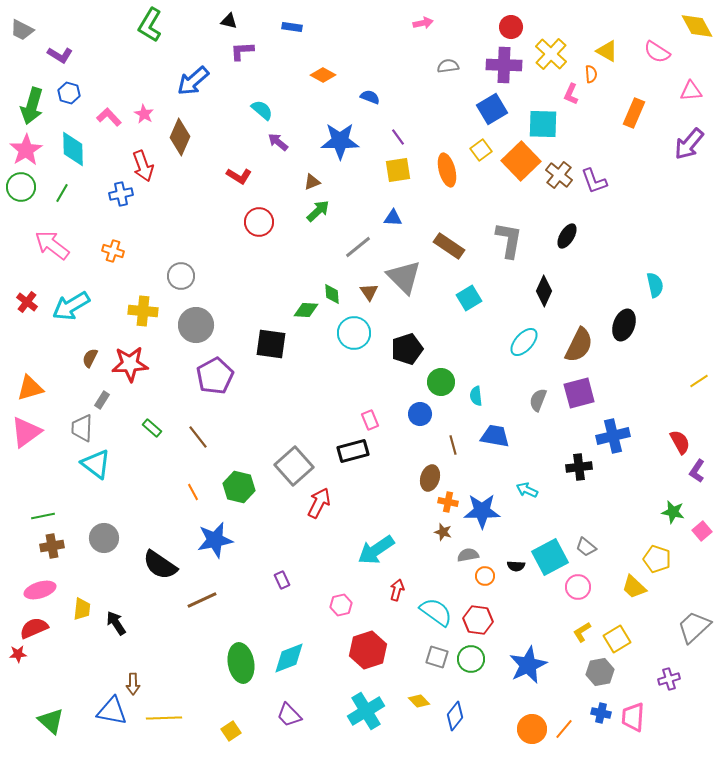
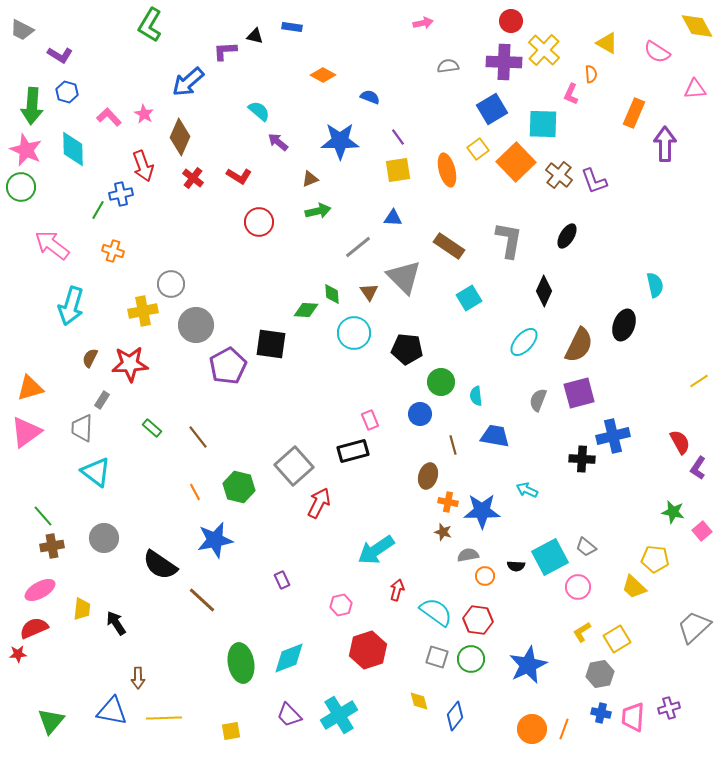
black triangle at (229, 21): moved 26 px right, 15 px down
red circle at (511, 27): moved 6 px up
purple L-shape at (242, 51): moved 17 px left
yellow triangle at (607, 51): moved 8 px up
yellow cross at (551, 54): moved 7 px left, 4 px up
purple cross at (504, 65): moved 3 px up
blue arrow at (193, 81): moved 5 px left, 1 px down
pink triangle at (691, 91): moved 4 px right, 2 px up
blue hexagon at (69, 93): moved 2 px left, 1 px up
green arrow at (32, 106): rotated 12 degrees counterclockwise
cyan semicircle at (262, 110): moved 3 px left, 1 px down
purple arrow at (689, 144): moved 24 px left; rotated 140 degrees clockwise
pink star at (26, 150): rotated 16 degrees counterclockwise
yellow square at (481, 150): moved 3 px left, 1 px up
orange square at (521, 161): moved 5 px left, 1 px down
brown triangle at (312, 182): moved 2 px left, 3 px up
green line at (62, 193): moved 36 px right, 17 px down
green arrow at (318, 211): rotated 30 degrees clockwise
gray circle at (181, 276): moved 10 px left, 8 px down
red cross at (27, 302): moved 166 px right, 124 px up
cyan arrow at (71, 306): rotated 42 degrees counterclockwise
yellow cross at (143, 311): rotated 16 degrees counterclockwise
black pentagon at (407, 349): rotated 24 degrees clockwise
purple pentagon at (215, 376): moved 13 px right, 10 px up
cyan triangle at (96, 464): moved 8 px down
black cross at (579, 467): moved 3 px right, 8 px up; rotated 10 degrees clockwise
purple L-shape at (697, 471): moved 1 px right, 3 px up
brown ellipse at (430, 478): moved 2 px left, 2 px up
orange line at (193, 492): moved 2 px right
green line at (43, 516): rotated 60 degrees clockwise
yellow pentagon at (657, 559): moved 2 px left; rotated 12 degrees counterclockwise
pink ellipse at (40, 590): rotated 12 degrees counterclockwise
brown line at (202, 600): rotated 68 degrees clockwise
gray hexagon at (600, 672): moved 2 px down
purple cross at (669, 679): moved 29 px down
brown arrow at (133, 684): moved 5 px right, 6 px up
yellow diamond at (419, 701): rotated 30 degrees clockwise
cyan cross at (366, 711): moved 27 px left, 4 px down
green triangle at (51, 721): rotated 28 degrees clockwise
orange line at (564, 729): rotated 20 degrees counterclockwise
yellow square at (231, 731): rotated 24 degrees clockwise
